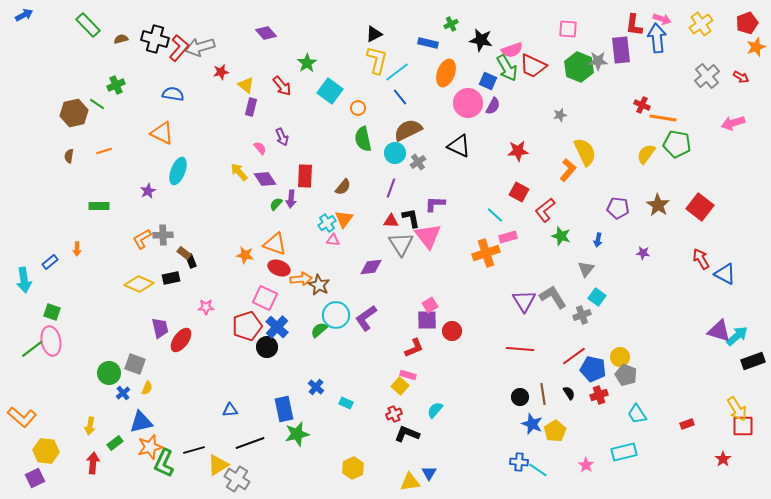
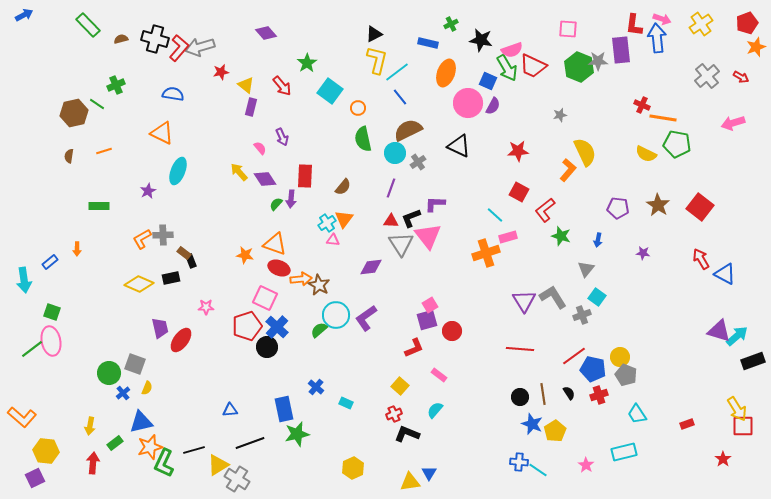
yellow semicircle at (646, 154): rotated 100 degrees counterclockwise
black L-shape at (411, 218): rotated 100 degrees counterclockwise
purple square at (427, 320): rotated 15 degrees counterclockwise
pink rectangle at (408, 375): moved 31 px right; rotated 21 degrees clockwise
